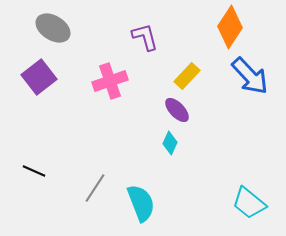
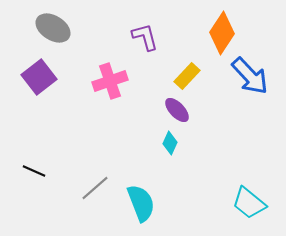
orange diamond: moved 8 px left, 6 px down
gray line: rotated 16 degrees clockwise
